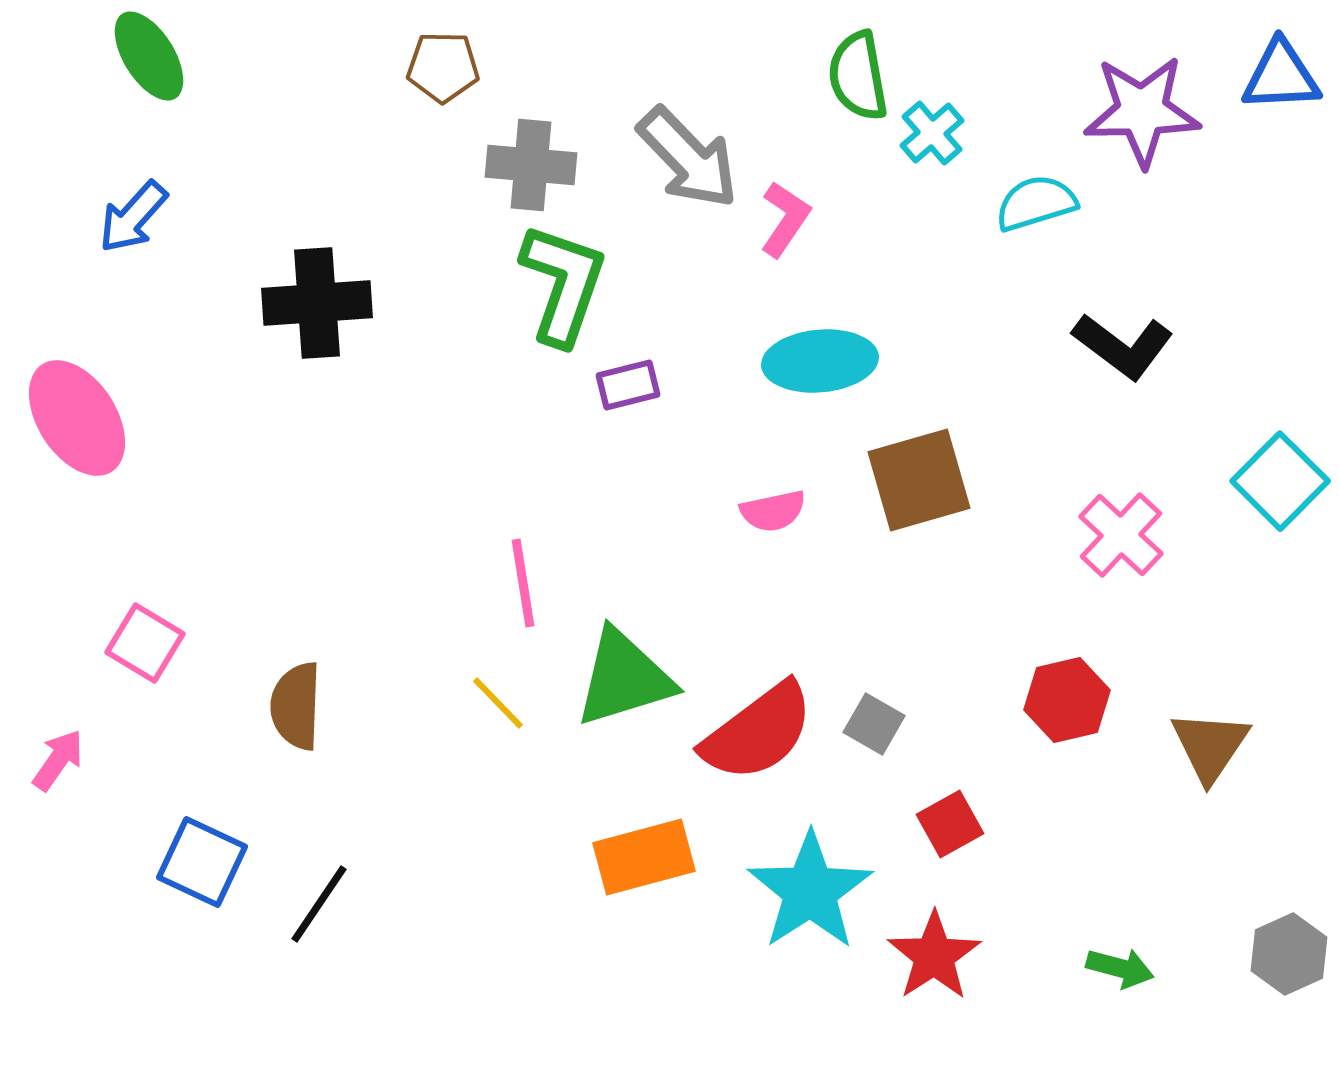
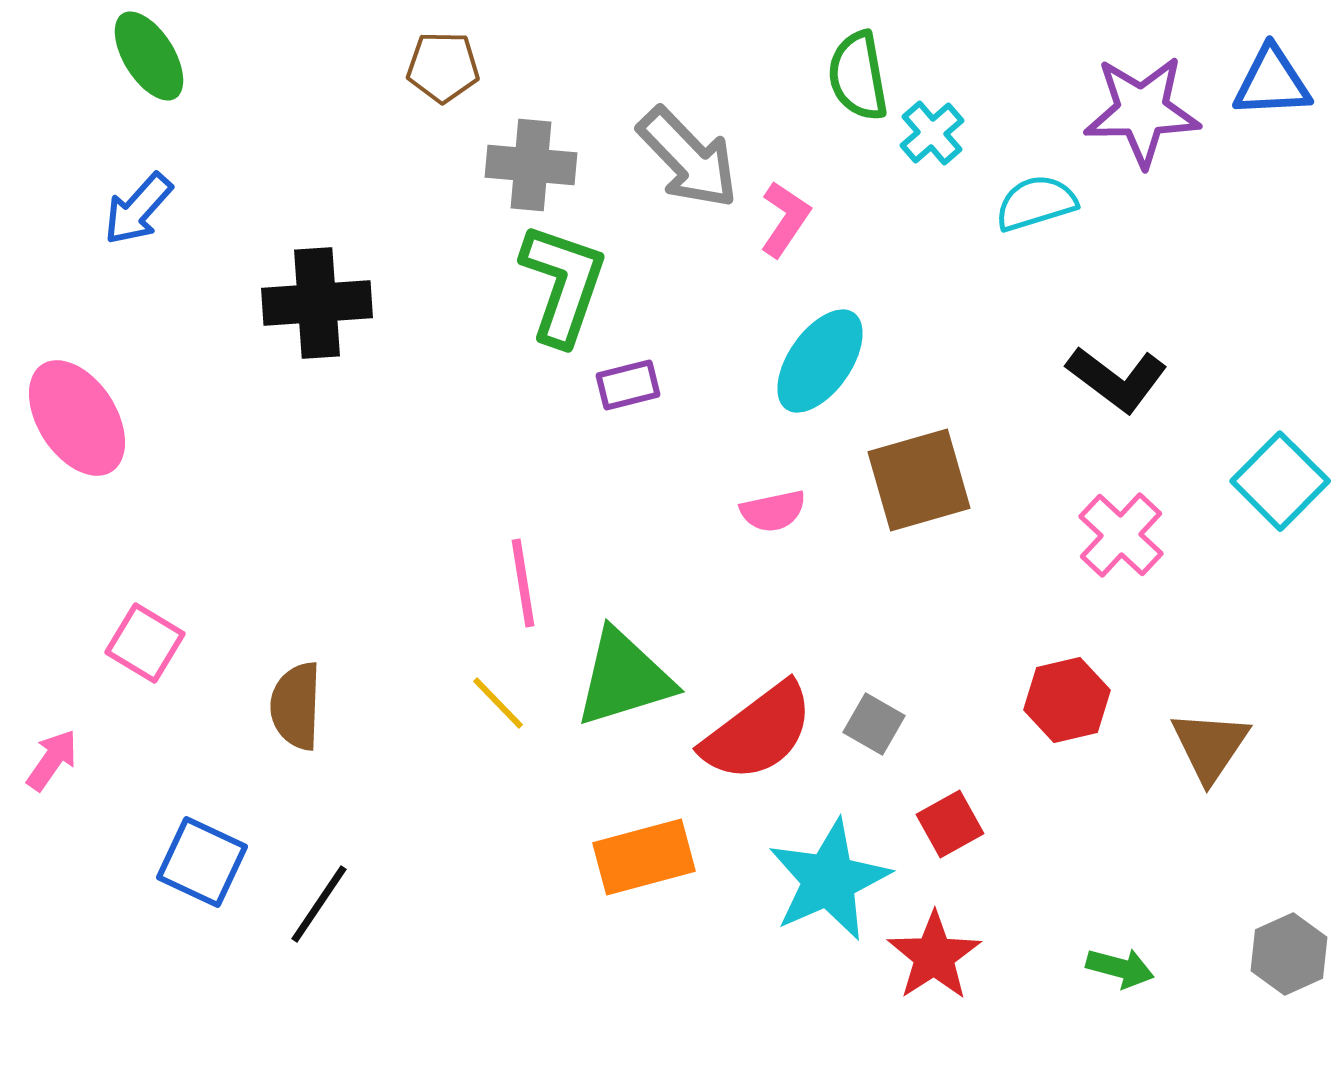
blue triangle: moved 9 px left, 6 px down
blue arrow: moved 5 px right, 8 px up
black L-shape: moved 6 px left, 33 px down
cyan ellipse: rotated 50 degrees counterclockwise
pink arrow: moved 6 px left
cyan star: moved 19 px right, 11 px up; rotated 9 degrees clockwise
